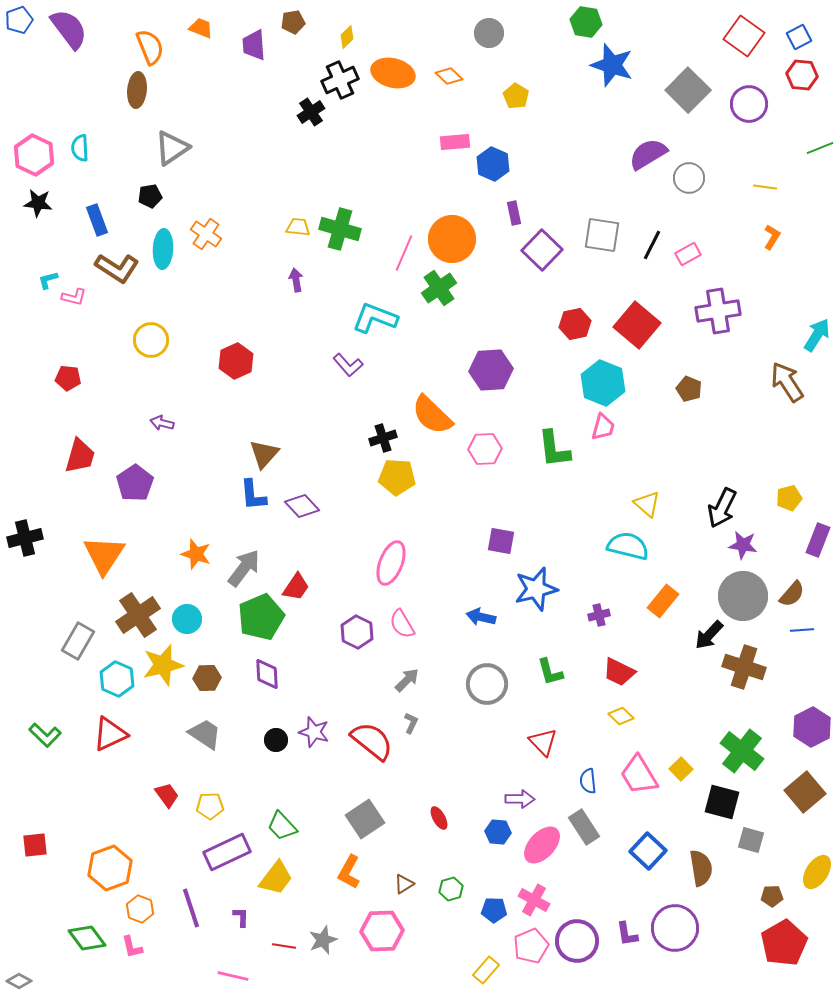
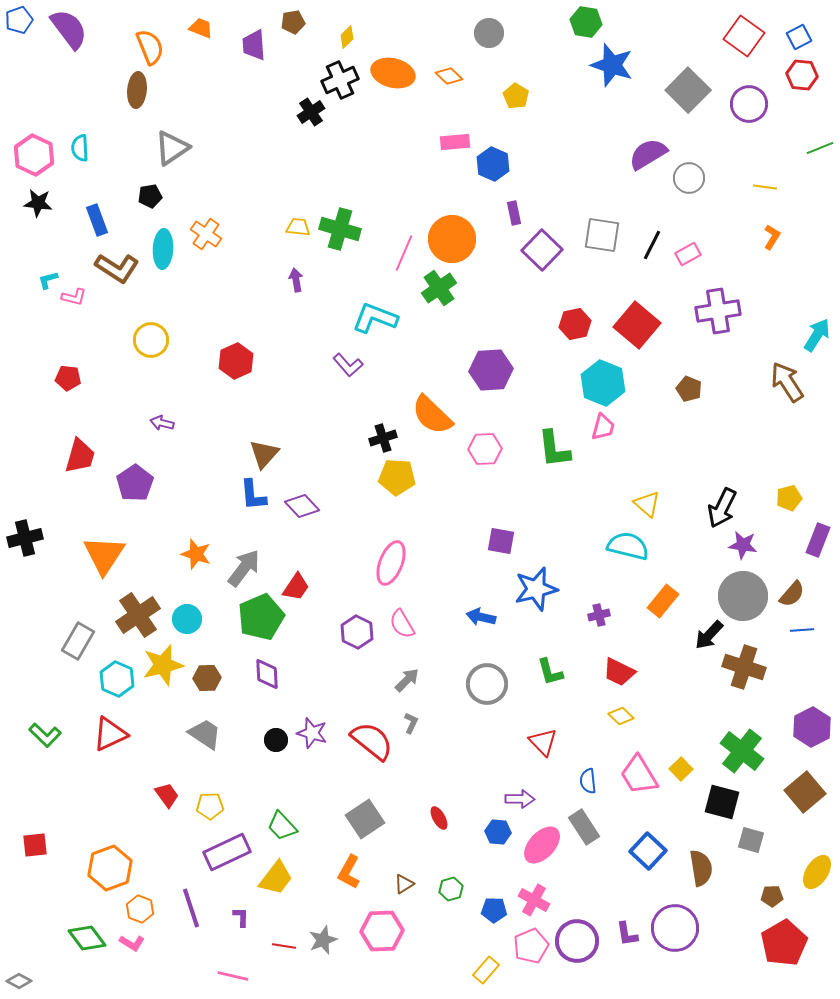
purple star at (314, 732): moved 2 px left, 1 px down
pink L-shape at (132, 947): moved 4 px up; rotated 45 degrees counterclockwise
